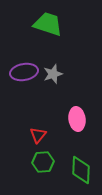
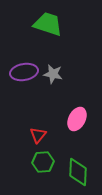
gray star: rotated 30 degrees clockwise
pink ellipse: rotated 35 degrees clockwise
green diamond: moved 3 px left, 2 px down
